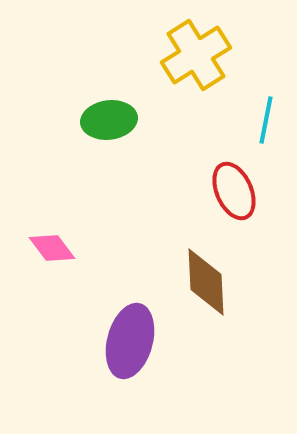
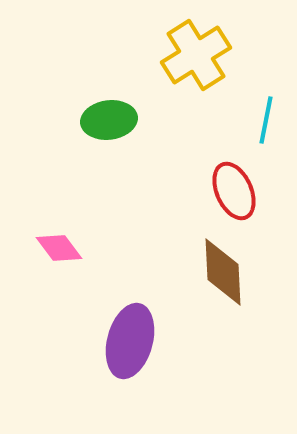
pink diamond: moved 7 px right
brown diamond: moved 17 px right, 10 px up
